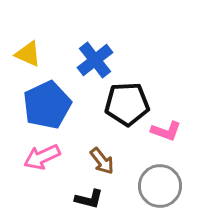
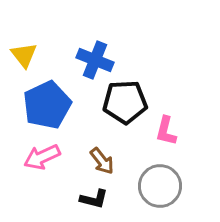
yellow triangle: moved 4 px left, 1 px down; rotated 28 degrees clockwise
blue cross: rotated 30 degrees counterclockwise
black pentagon: moved 2 px left, 2 px up
pink L-shape: rotated 84 degrees clockwise
black L-shape: moved 5 px right
